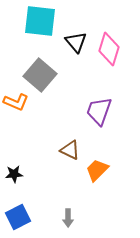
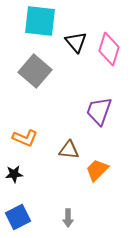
gray square: moved 5 px left, 4 px up
orange L-shape: moved 9 px right, 36 px down
brown triangle: moved 1 px left; rotated 20 degrees counterclockwise
